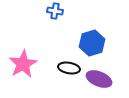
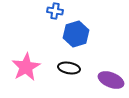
blue hexagon: moved 16 px left, 9 px up
pink star: moved 3 px right, 3 px down
purple ellipse: moved 12 px right, 1 px down
